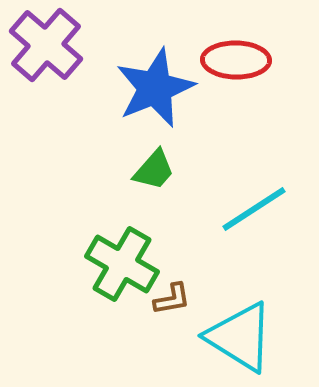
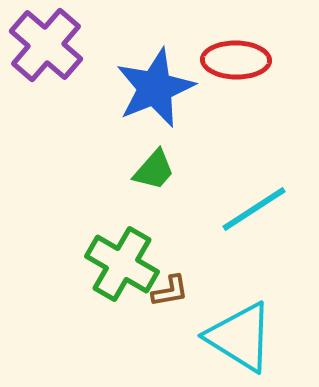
brown L-shape: moved 2 px left, 8 px up
